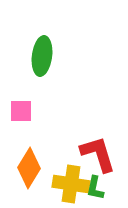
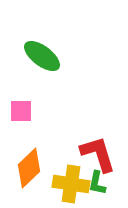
green ellipse: rotated 60 degrees counterclockwise
orange diamond: rotated 15 degrees clockwise
green L-shape: moved 2 px right, 5 px up
